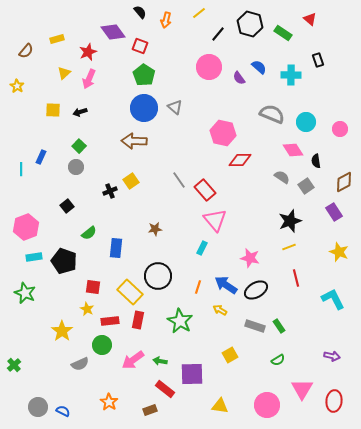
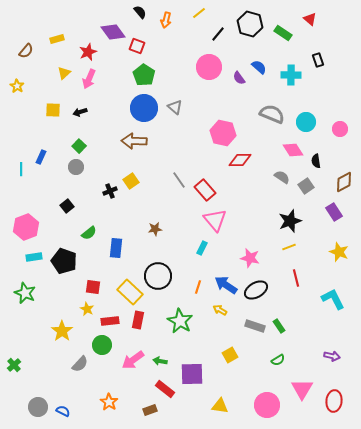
red square at (140, 46): moved 3 px left
gray semicircle at (80, 364): rotated 24 degrees counterclockwise
